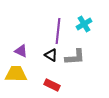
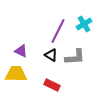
purple line: rotated 20 degrees clockwise
